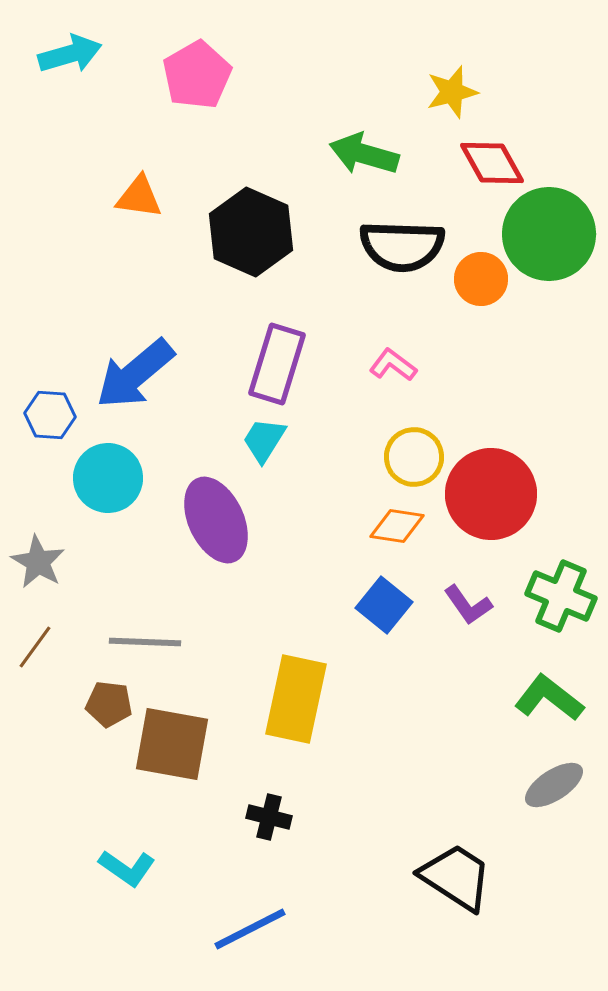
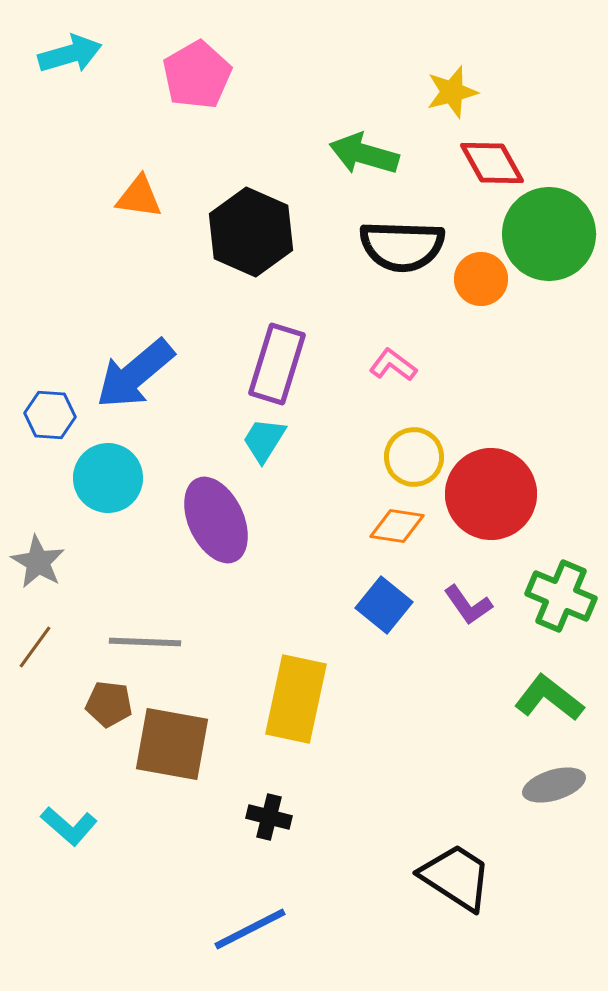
gray ellipse: rotated 16 degrees clockwise
cyan L-shape: moved 58 px left, 42 px up; rotated 6 degrees clockwise
